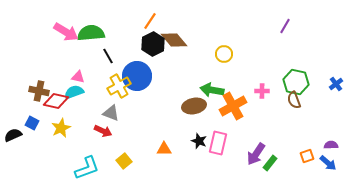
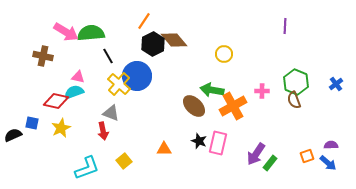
orange line: moved 6 px left
purple line: rotated 28 degrees counterclockwise
green hexagon: rotated 10 degrees clockwise
yellow cross: moved 2 px up; rotated 20 degrees counterclockwise
brown cross: moved 4 px right, 35 px up
brown ellipse: rotated 55 degrees clockwise
blue square: rotated 16 degrees counterclockwise
red arrow: rotated 54 degrees clockwise
